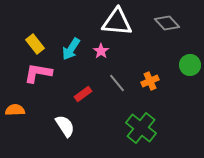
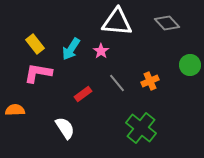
white semicircle: moved 2 px down
